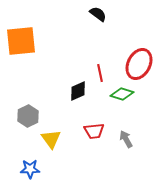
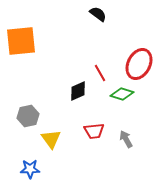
red line: rotated 18 degrees counterclockwise
gray hexagon: rotated 15 degrees clockwise
